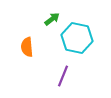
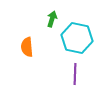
green arrow: rotated 35 degrees counterclockwise
purple line: moved 12 px right, 2 px up; rotated 20 degrees counterclockwise
